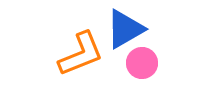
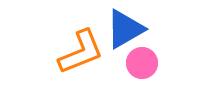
orange L-shape: moved 2 px up
